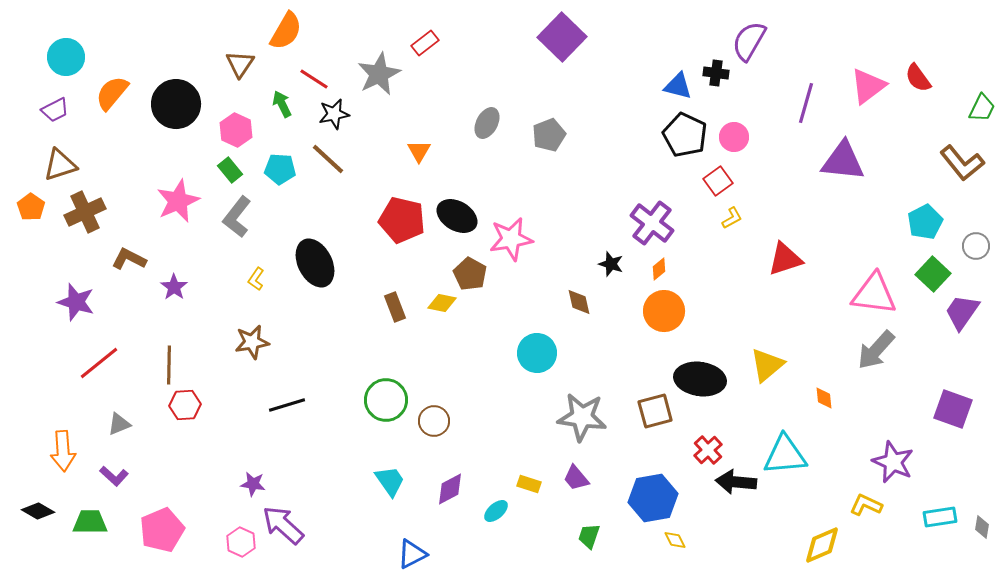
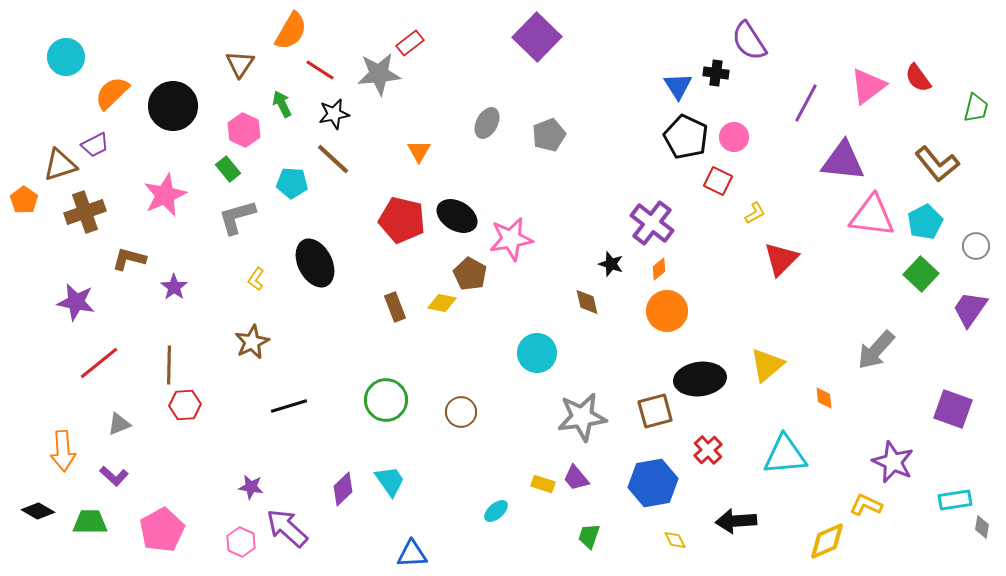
orange semicircle at (286, 31): moved 5 px right
purple square at (562, 37): moved 25 px left
purple semicircle at (749, 41): rotated 63 degrees counterclockwise
red rectangle at (425, 43): moved 15 px left
gray star at (379, 74): rotated 21 degrees clockwise
red line at (314, 79): moved 6 px right, 9 px up
blue triangle at (678, 86): rotated 44 degrees clockwise
orange semicircle at (112, 93): rotated 6 degrees clockwise
purple line at (806, 103): rotated 12 degrees clockwise
black circle at (176, 104): moved 3 px left, 2 px down
green trapezoid at (982, 108): moved 6 px left; rotated 12 degrees counterclockwise
purple trapezoid at (55, 110): moved 40 px right, 35 px down
pink hexagon at (236, 130): moved 8 px right
black pentagon at (685, 135): moved 1 px right, 2 px down
brown line at (328, 159): moved 5 px right
brown L-shape at (962, 163): moved 25 px left, 1 px down
cyan pentagon at (280, 169): moved 12 px right, 14 px down
green rectangle at (230, 170): moved 2 px left, 1 px up
red square at (718, 181): rotated 28 degrees counterclockwise
pink star at (178, 201): moved 13 px left, 6 px up
orange pentagon at (31, 207): moved 7 px left, 7 px up
brown cross at (85, 212): rotated 6 degrees clockwise
gray L-shape at (237, 217): rotated 36 degrees clockwise
yellow L-shape at (732, 218): moved 23 px right, 5 px up
brown L-shape at (129, 259): rotated 12 degrees counterclockwise
red triangle at (785, 259): moved 4 px left; rotated 27 degrees counterclockwise
green square at (933, 274): moved 12 px left
pink triangle at (874, 294): moved 2 px left, 78 px up
purple star at (76, 302): rotated 6 degrees counterclockwise
brown diamond at (579, 302): moved 8 px right
orange circle at (664, 311): moved 3 px right
purple trapezoid at (962, 312): moved 8 px right, 3 px up
brown star at (252, 342): rotated 16 degrees counterclockwise
black ellipse at (700, 379): rotated 15 degrees counterclockwise
black line at (287, 405): moved 2 px right, 1 px down
gray star at (582, 417): rotated 15 degrees counterclockwise
brown circle at (434, 421): moved 27 px right, 9 px up
black arrow at (736, 482): moved 39 px down; rotated 9 degrees counterclockwise
purple star at (253, 484): moved 2 px left, 3 px down
yellow rectangle at (529, 484): moved 14 px right
purple diamond at (450, 489): moved 107 px left; rotated 16 degrees counterclockwise
blue hexagon at (653, 498): moved 15 px up
cyan rectangle at (940, 517): moved 15 px right, 17 px up
purple arrow at (283, 525): moved 4 px right, 3 px down
pink pentagon at (162, 530): rotated 6 degrees counterclockwise
yellow diamond at (822, 545): moved 5 px right, 4 px up
blue triangle at (412, 554): rotated 24 degrees clockwise
